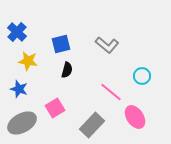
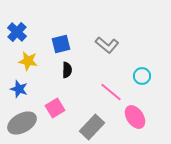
black semicircle: rotated 14 degrees counterclockwise
gray rectangle: moved 2 px down
